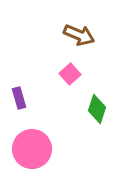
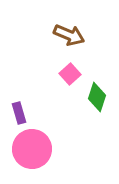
brown arrow: moved 10 px left
purple rectangle: moved 15 px down
green diamond: moved 12 px up
